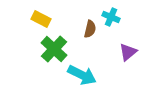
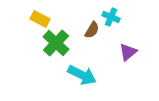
yellow rectangle: moved 1 px left
brown semicircle: moved 2 px right, 1 px down; rotated 18 degrees clockwise
green cross: moved 2 px right, 6 px up
